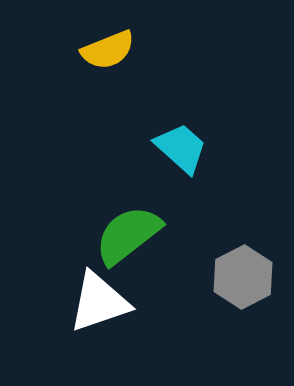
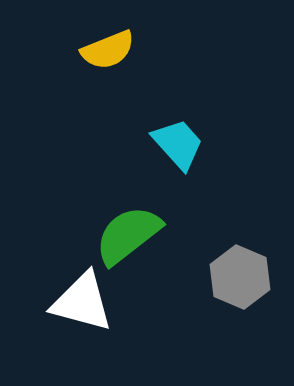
cyan trapezoid: moved 3 px left, 4 px up; rotated 6 degrees clockwise
gray hexagon: moved 3 px left; rotated 10 degrees counterclockwise
white triangle: moved 17 px left; rotated 34 degrees clockwise
